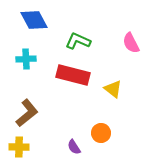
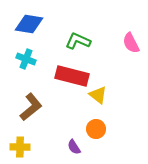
blue diamond: moved 5 px left, 4 px down; rotated 52 degrees counterclockwise
cyan cross: rotated 24 degrees clockwise
red rectangle: moved 1 px left, 1 px down
yellow triangle: moved 15 px left, 6 px down
brown L-shape: moved 4 px right, 6 px up
orange circle: moved 5 px left, 4 px up
yellow cross: moved 1 px right
